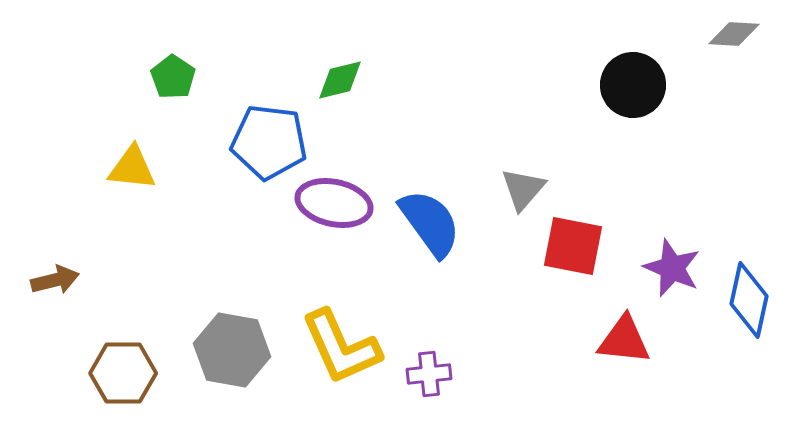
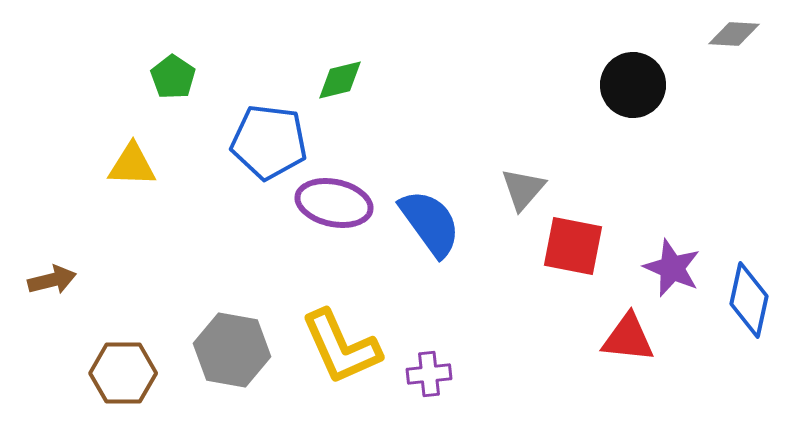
yellow triangle: moved 3 px up; rotated 4 degrees counterclockwise
brown arrow: moved 3 px left
red triangle: moved 4 px right, 2 px up
